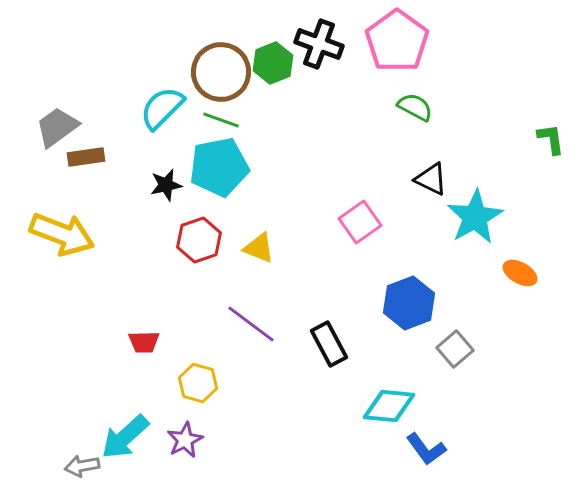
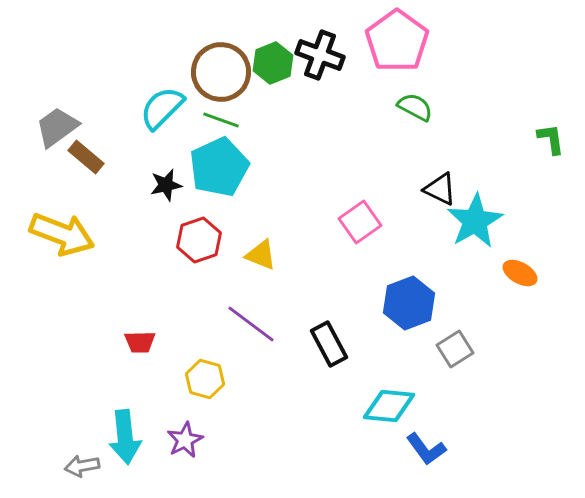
black cross: moved 1 px right, 11 px down
brown rectangle: rotated 48 degrees clockwise
cyan pentagon: rotated 14 degrees counterclockwise
black triangle: moved 9 px right, 10 px down
cyan star: moved 4 px down
yellow triangle: moved 2 px right, 7 px down
red trapezoid: moved 4 px left
gray square: rotated 9 degrees clockwise
yellow hexagon: moved 7 px right, 4 px up
cyan arrow: rotated 54 degrees counterclockwise
